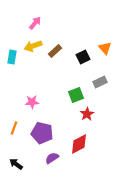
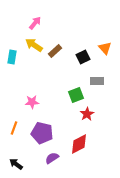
yellow arrow: moved 1 px right, 1 px up; rotated 54 degrees clockwise
gray rectangle: moved 3 px left, 1 px up; rotated 24 degrees clockwise
